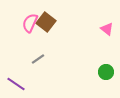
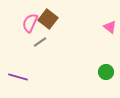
brown square: moved 2 px right, 3 px up
pink triangle: moved 3 px right, 2 px up
gray line: moved 2 px right, 17 px up
purple line: moved 2 px right, 7 px up; rotated 18 degrees counterclockwise
